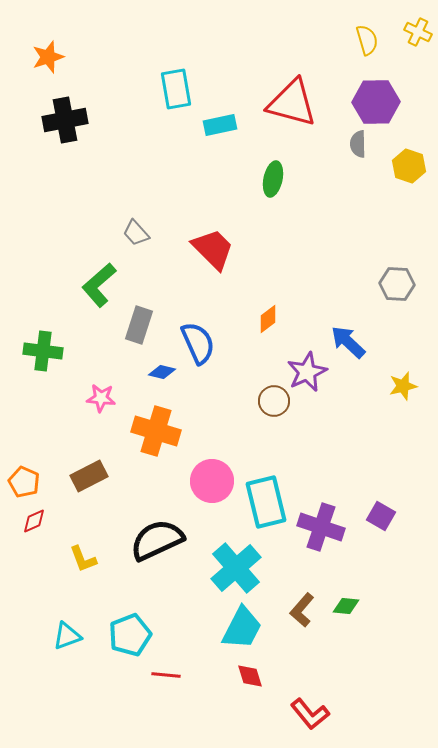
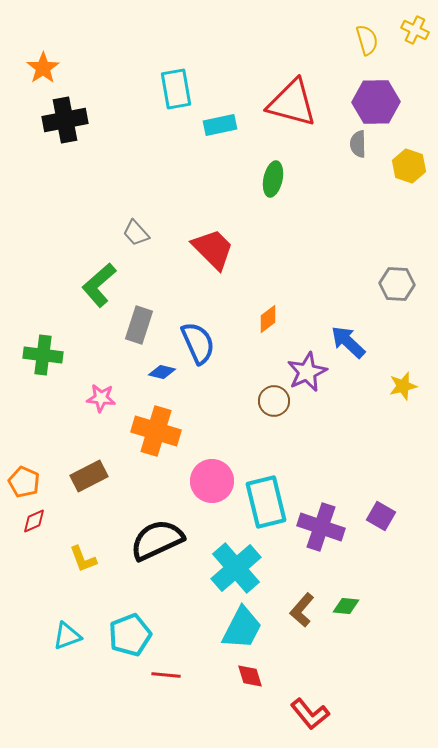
yellow cross at (418, 32): moved 3 px left, 2 px up
orange star at (48, 57): moved 5 px left, 11 px down; rotated 16 degrees counterclockwise
green cross at (43, 351): moved 4 px down
